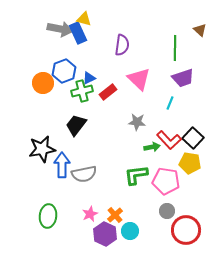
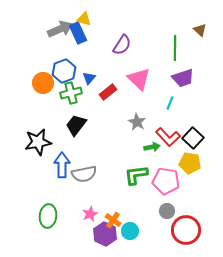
gray arrow: rotated 35 degrees counterclockwise
purple semicircle: rotated 25 degrees clockwise
blue triangle: rotated 24 degrees counterclockwise
green cross: moved 11 px left, 2 px down
gray star: rotated 24 degrees clockwise
red L-shape: moved 1 px left, 3 px up
black star: moved 4 px left, 7 px up
orange cross: moved 2 px left, 5 px down; rotated 14 degrees counterclockwise
